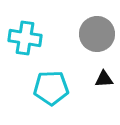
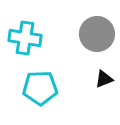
black triangle: rotated 18 degrees counterclockwise
cyan pentagon: moved 11 px left
